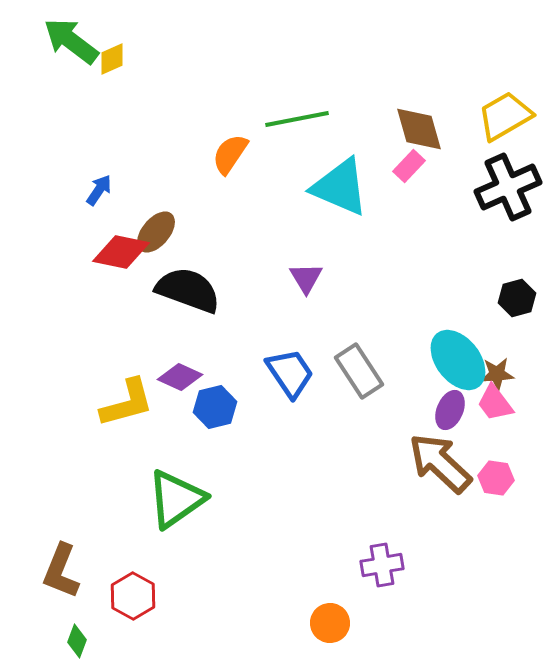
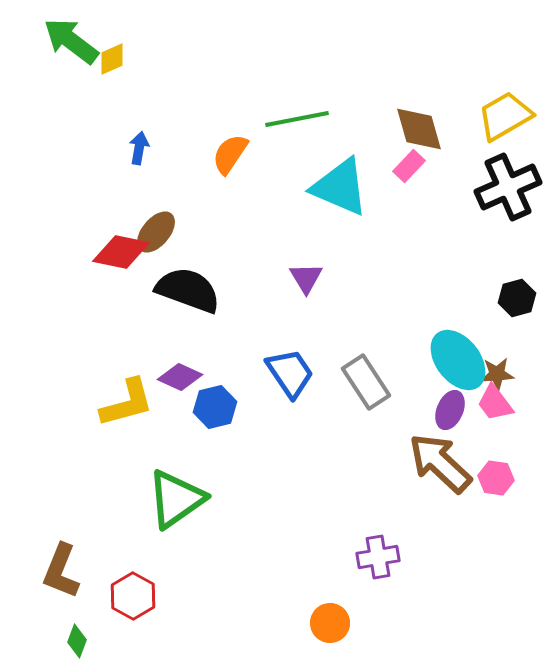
blue arrow: moved 40 px right, 42 px up; rotated 24 degrees counterclockwise
gray rectangle: moved 7 px right, 11 px down
purple cross: moved 4 px left, 8 px up
